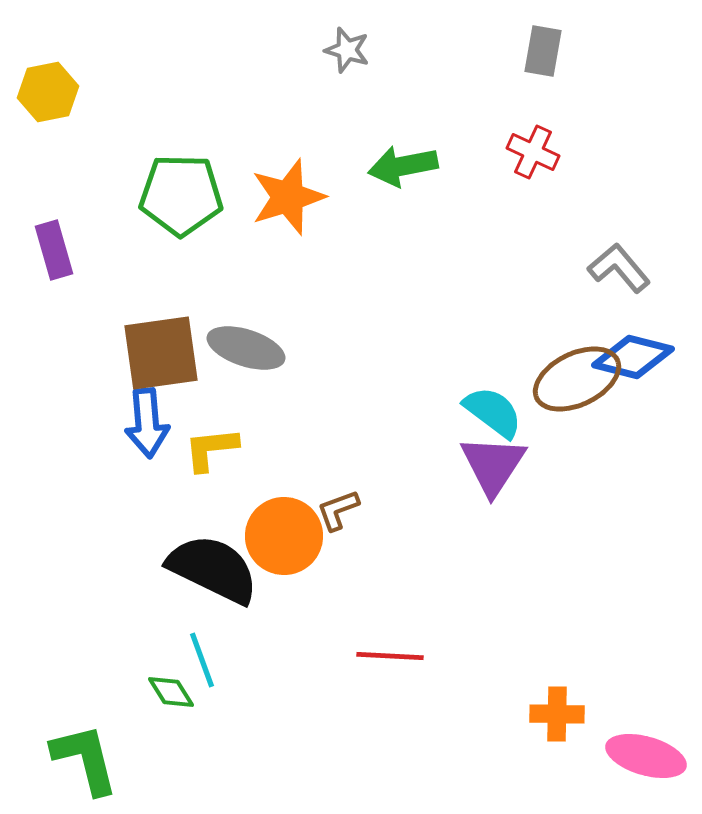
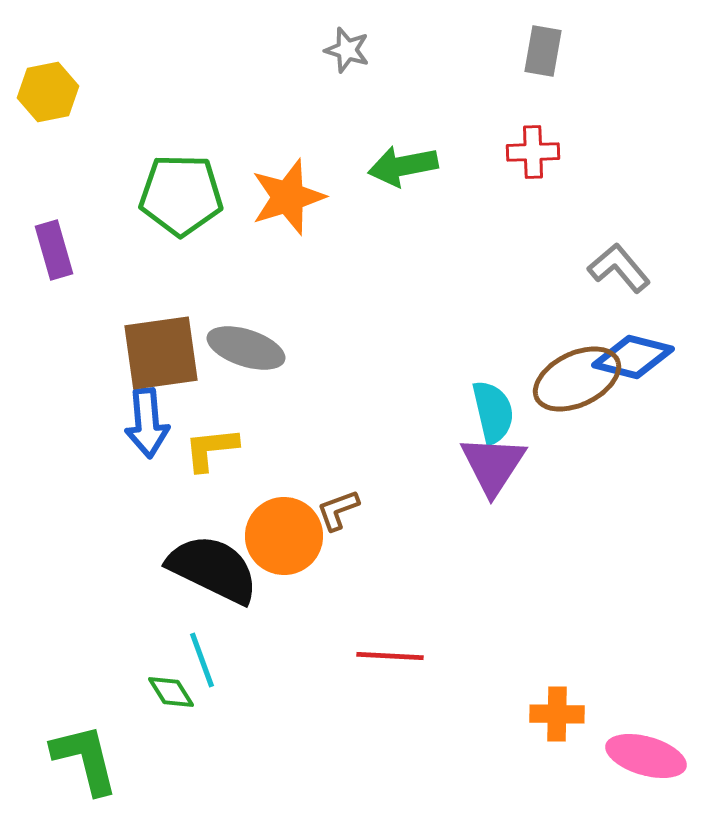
red cross: rotated 27 degrees counterclockwise
cyan semicircle: rotated 40 degrees clockwise
